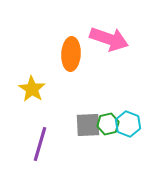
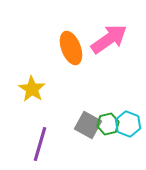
pink arrow: rotated 54 degrees counterclockwise
orange ellipse: moved 6 px up; rotated 24 degrees counterclockwise
gray square: rotated 32 degrees clockwise
